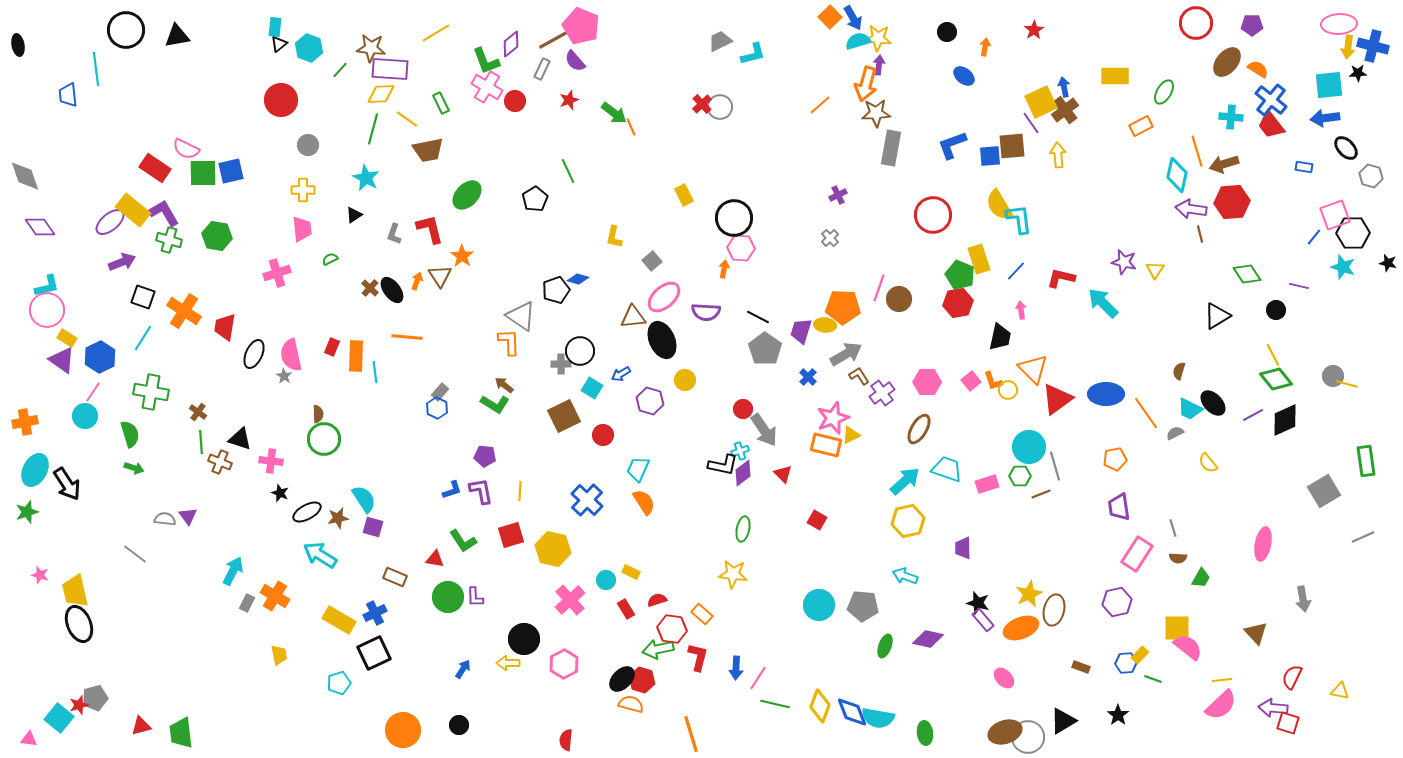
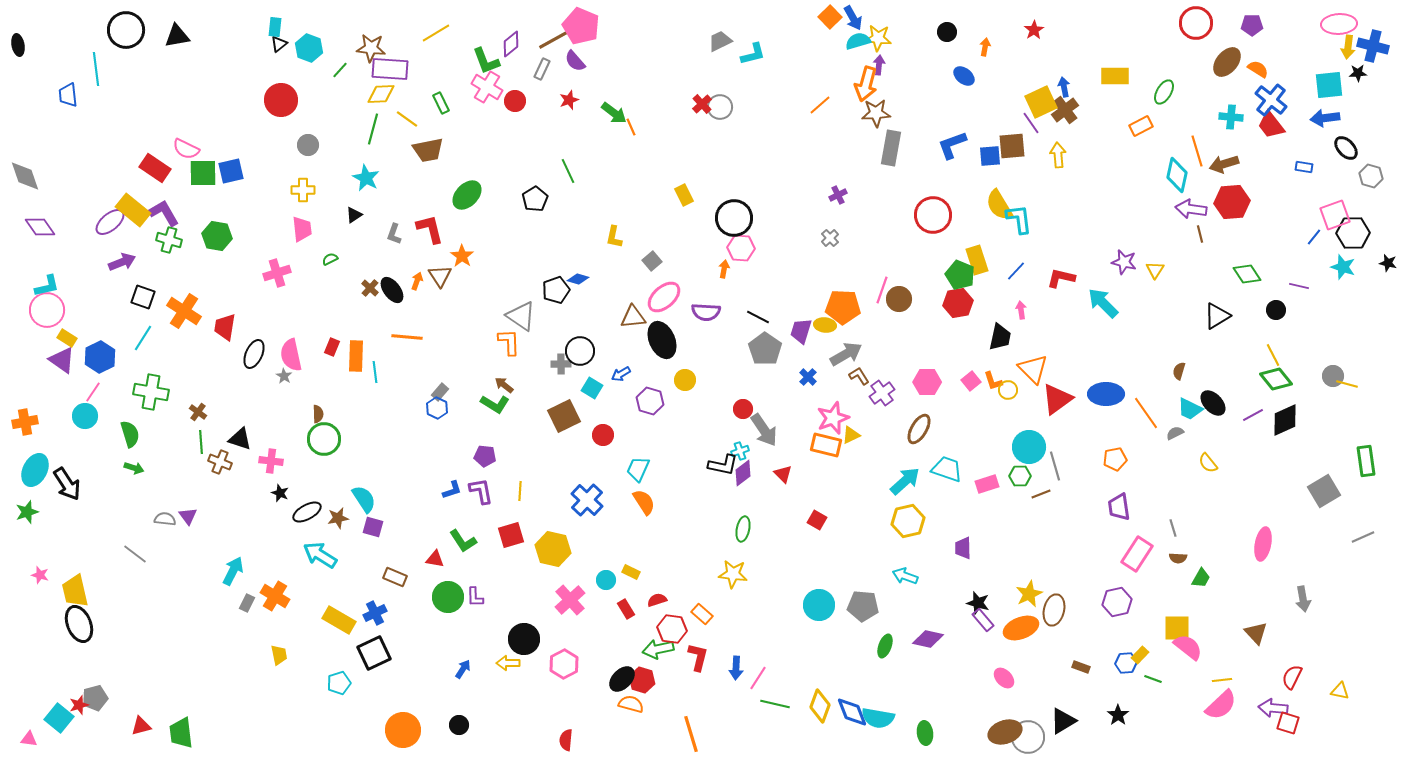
yellow rectangle at (979, 259): moved 2 px left, 1 px down
pink line at (879, 288): moved 3 px right, 2 px down
